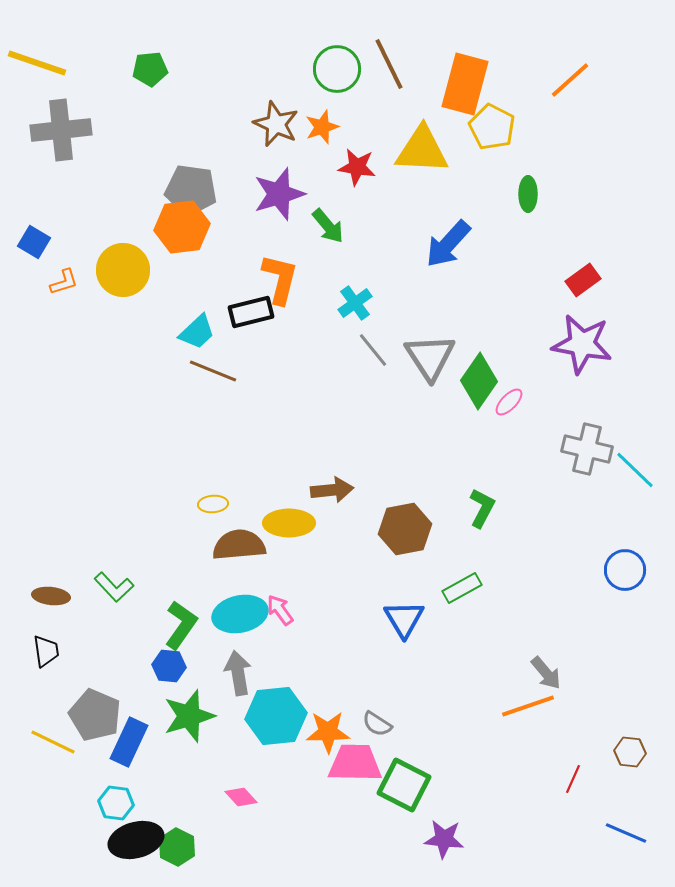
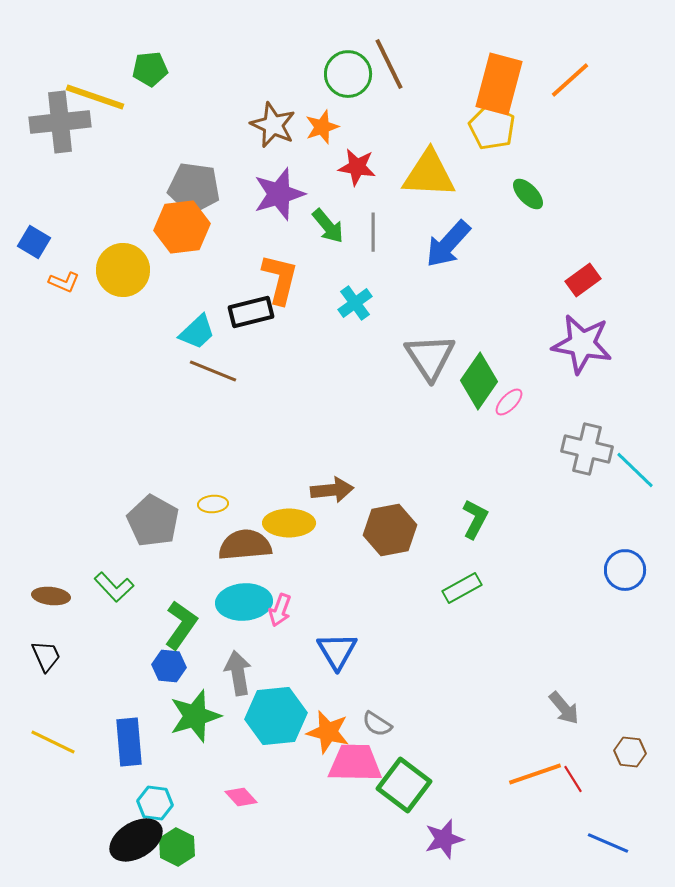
yellow line at (37, 63): moved 58 px right, 34 px down
green circle at (337, 69): moved 11 px right, 5 px down
orange rectangle at (465, 84): moved 34 px right
brown star at (276, 124): moved 3 px left, 1 px down
gray cross at (61, 130): moved 1 px left, 8 px up
yellow triangle at (422, 150): moved 7 px right, 24 px down
gray pentagon at (191, 190): moved 3 px right, 2 px up
green ellipse at (528, 194): rotated 44 degrees counterclockwise
orange L-shape at (64, 282): rotated 40 degrees clockwise
gray line at (373, 350): moved 118 px up; rotated 39 degrees clockwise
green L-shape at (482, 508): moved 7 px left, 11 px down
brown hexagon at (405, 529): moved 15 px left, 1 px down
brown semicircle at (239, 545): moved 6 px right
pink arrow at (280, 610): rotated 124 degrees counterclockwise
cyan ellipse at (240, 614): moved 4 px right, 12 px up; rotated 8 degrees clockwise
blue triangle at (404, 619): moved 67 px left, 32 px down
black trapezoid at (46, 651): moved 5 px down; rotated 16 degrees counterclockwise
gray arrow at (546, 673): moved 18 px right, 35 px down
orange line at (528, 706): moved 7 px right, 68 px down
gray pentagon at (95, 715): moved 58 px right, 194 px up; rotated 6 degrees clockwise
green star at (189, 716): moved 6 px right
orange star at (328, 732): rotated 15 degrees clockwise
blue rectangle at (129, 742): rotated 30 degrees counterclockwise
red line at (573, 779): rotated 56 degrees counterclockwise
green square at (404, 785): rotated 10 degrees clockwise
cyan hexagon at (116, 803): moved 39 px right
blue line at (626, 833): moved 18 px left, 10 px down
purple star at (444, 839): rotated 21 degrees counterclockwise
black ellipse at (136, 840): rotated 16 degrees counterclockwise
